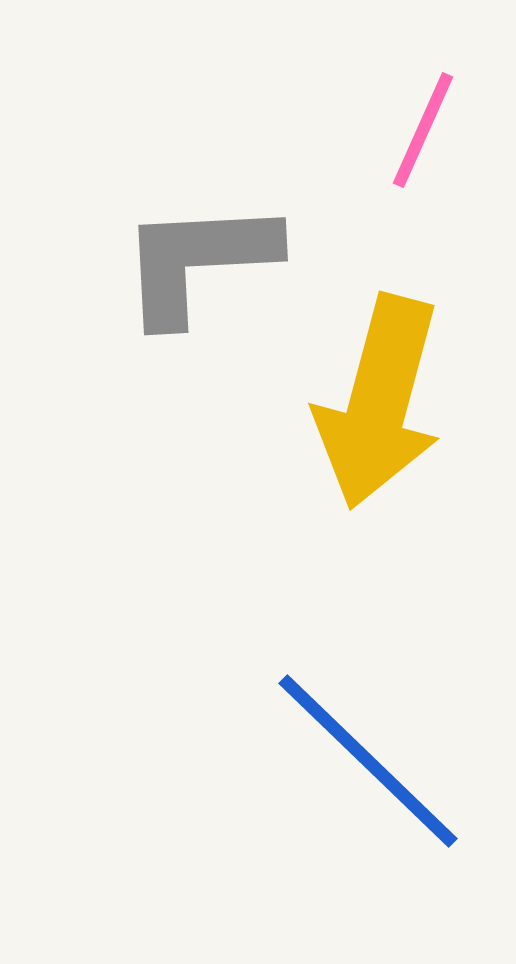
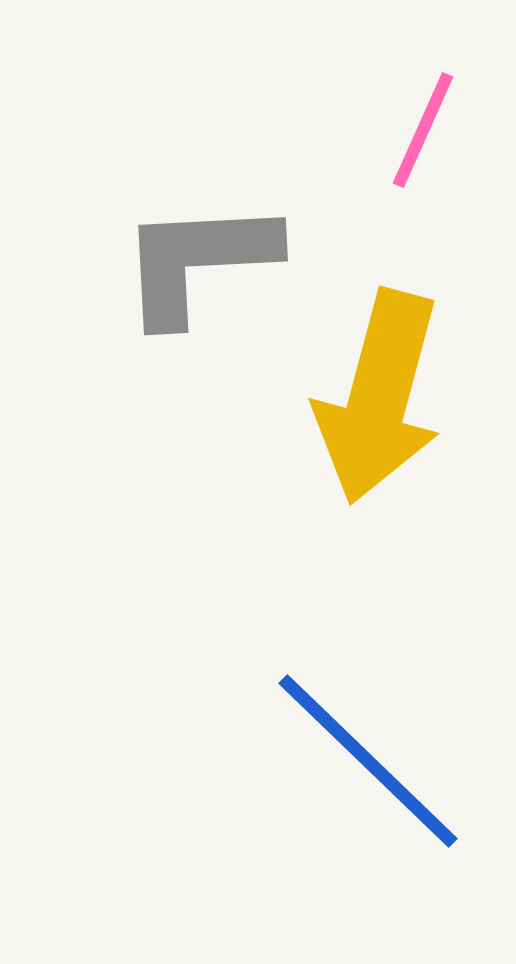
yellow arrow: moved 5 px up
